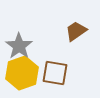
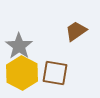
yellow hexagon: rotated 12 degrees counterclockwise
